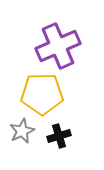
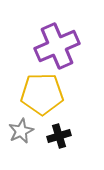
purple cross: moved 1 px left
gray star: moved 1 px left
